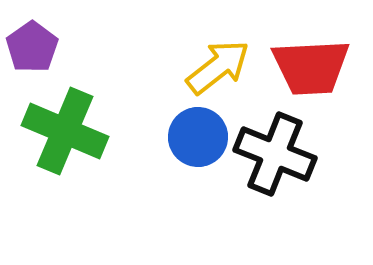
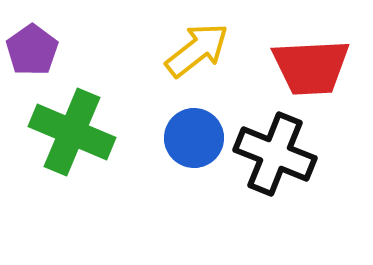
purple pentagon: moved 3 px down
yellow arrow: moved 21 px left, 17 px up
green cross: moved 7 px right, 1 px down
blue circle: moved 4 px left, 1 px down
